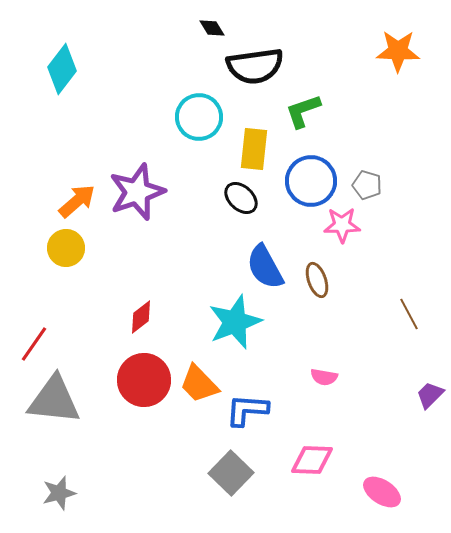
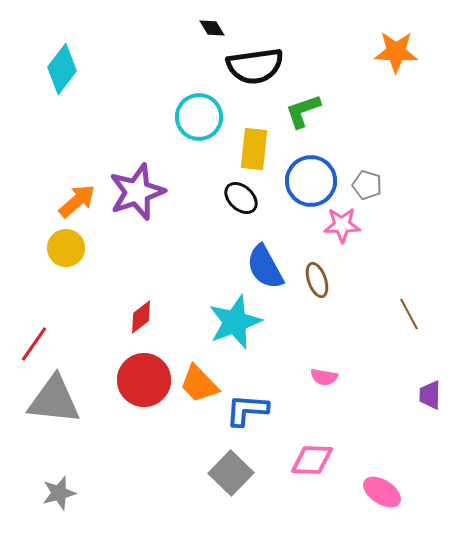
orange star: moved 2 px left, 1 px down
purple trapezoid: rotated 44 degrees counterclockwise
